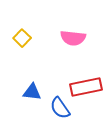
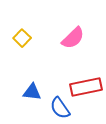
pink semicircle: rotated 50 degrees counterclockwise
